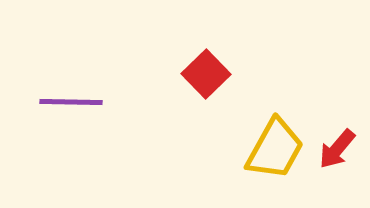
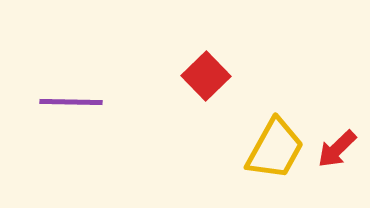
red square: moved 2 px down
red arrow: rotated 6 degrees clockwise
